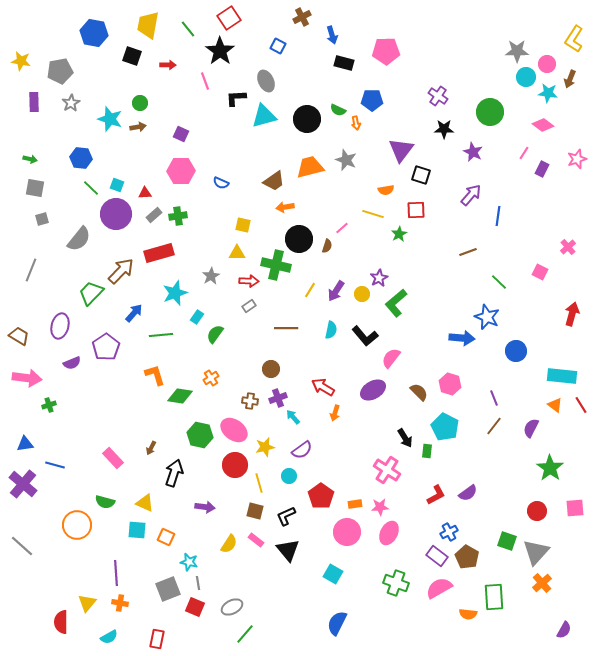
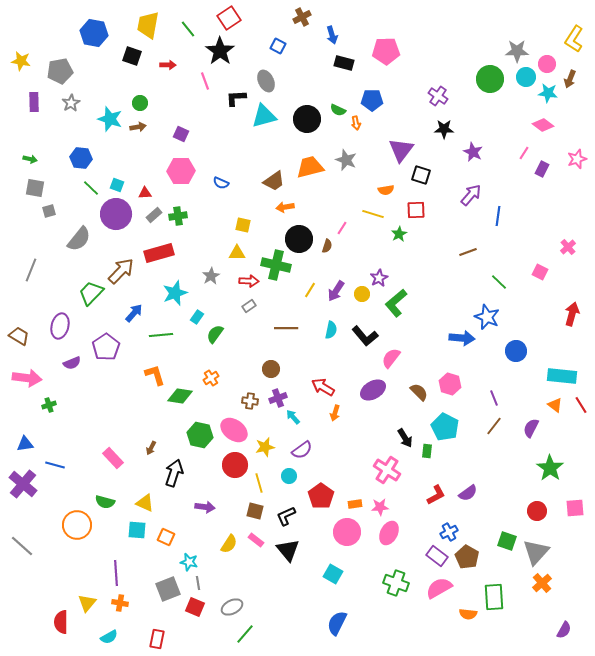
green circle at (490, 112): moved 33 px up
gray square at (42, 219): moved 7 px right, 8 px up
pink line at (342, 228): rotated 16 degrees counterclockwise
